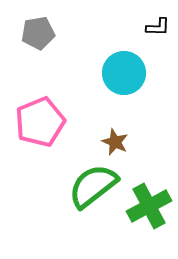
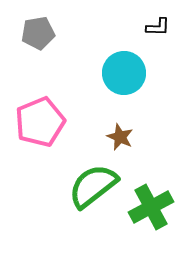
brown star: moved 5 px right, 5 px up
green cross: moved 2 px right, 1 px down
